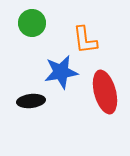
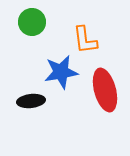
green circle: moved 1 px up
red ellipse: moved 2 px up
